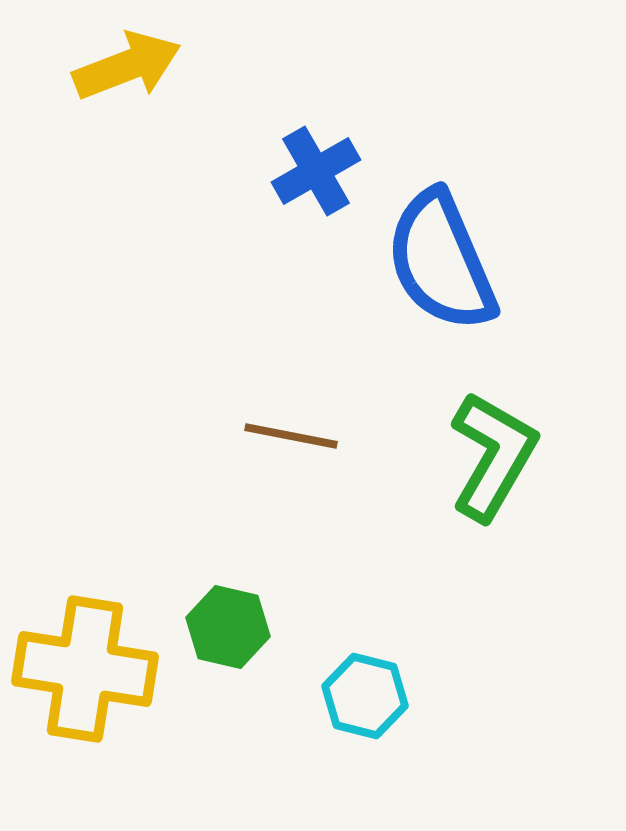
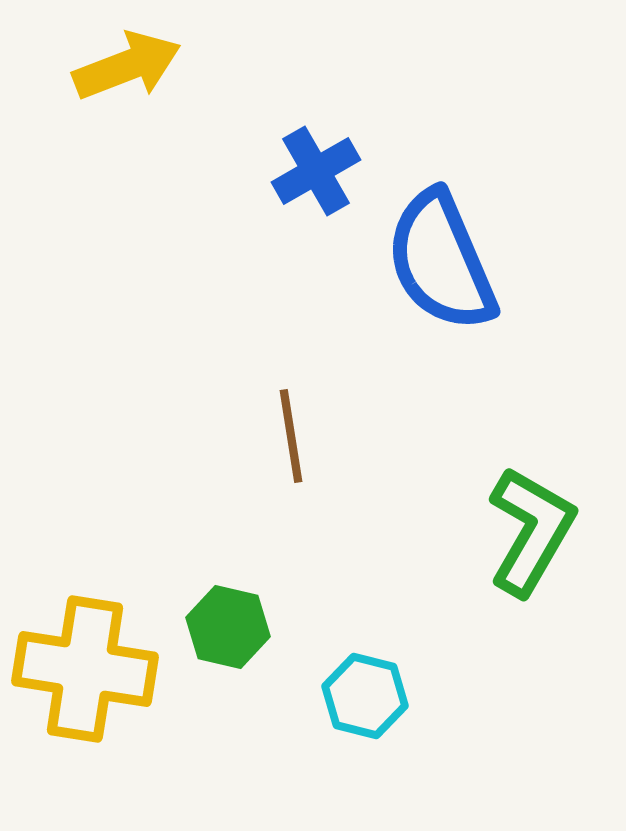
brown line: rotated 70 degrees clockwise
green L-shape: moved 38 px right, 75 px down
